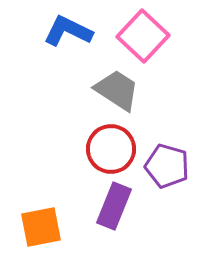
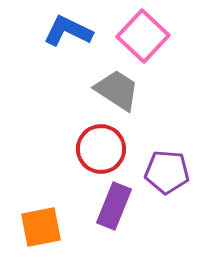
red circle: moved 10 px left
purple pentagon: moved 6 px down; rotated 12 degrees counterclockwise
